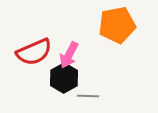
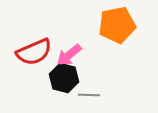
pink arrow: rotated 24 degrees clockwise
black hexagon: rotated 16 degrees counterclockwise
gray line: moved 1 px right, 1 px up
